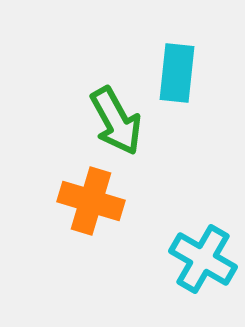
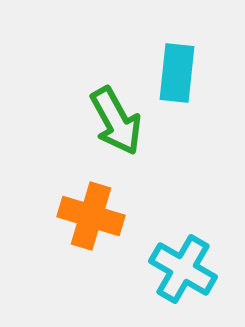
orange cross: moved 15 px down
cyan cross: moved 20 px left, 10 px down
